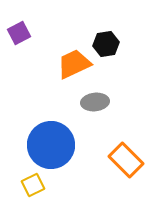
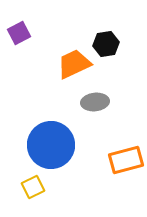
orange rectangle: rotated 60 degrees counterclockwise
yellow square: moved 2 px down
